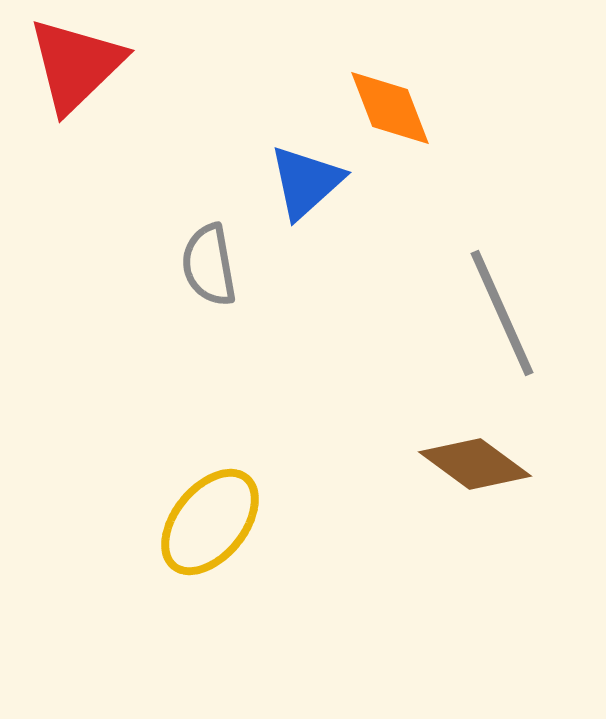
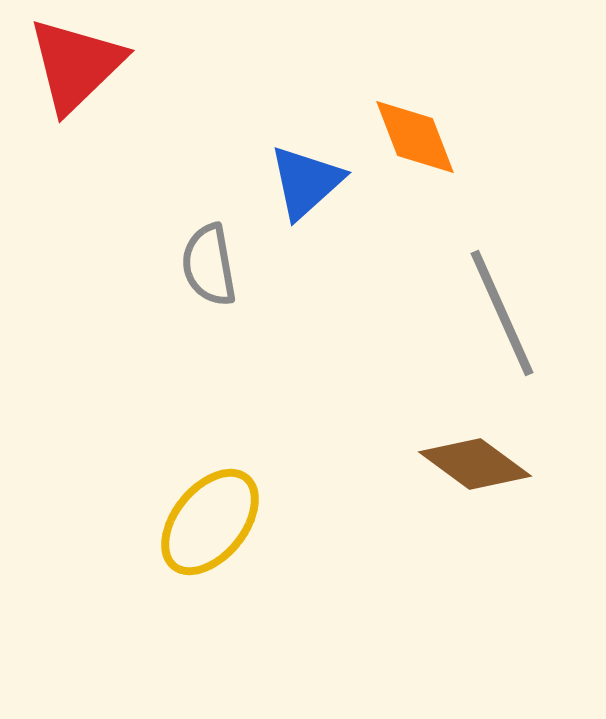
orange diamond: moved 25 px right, 29 px down
